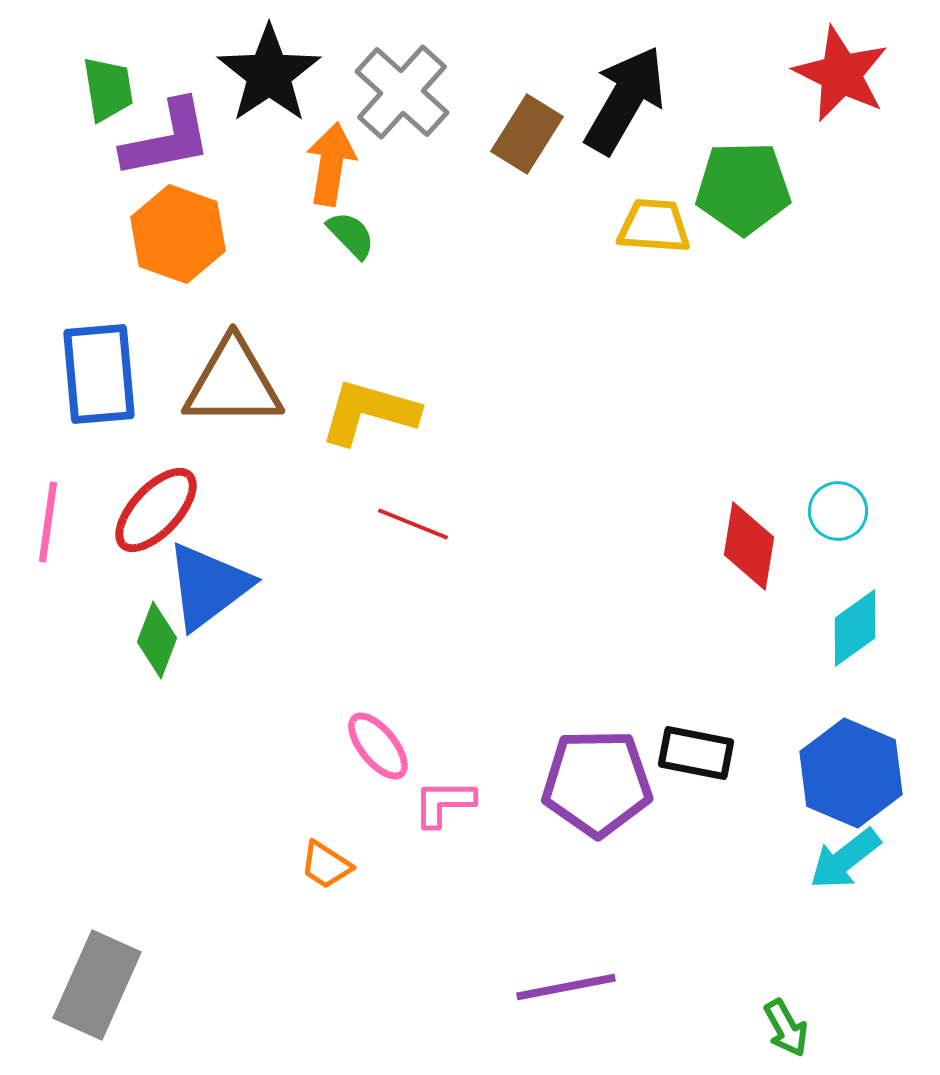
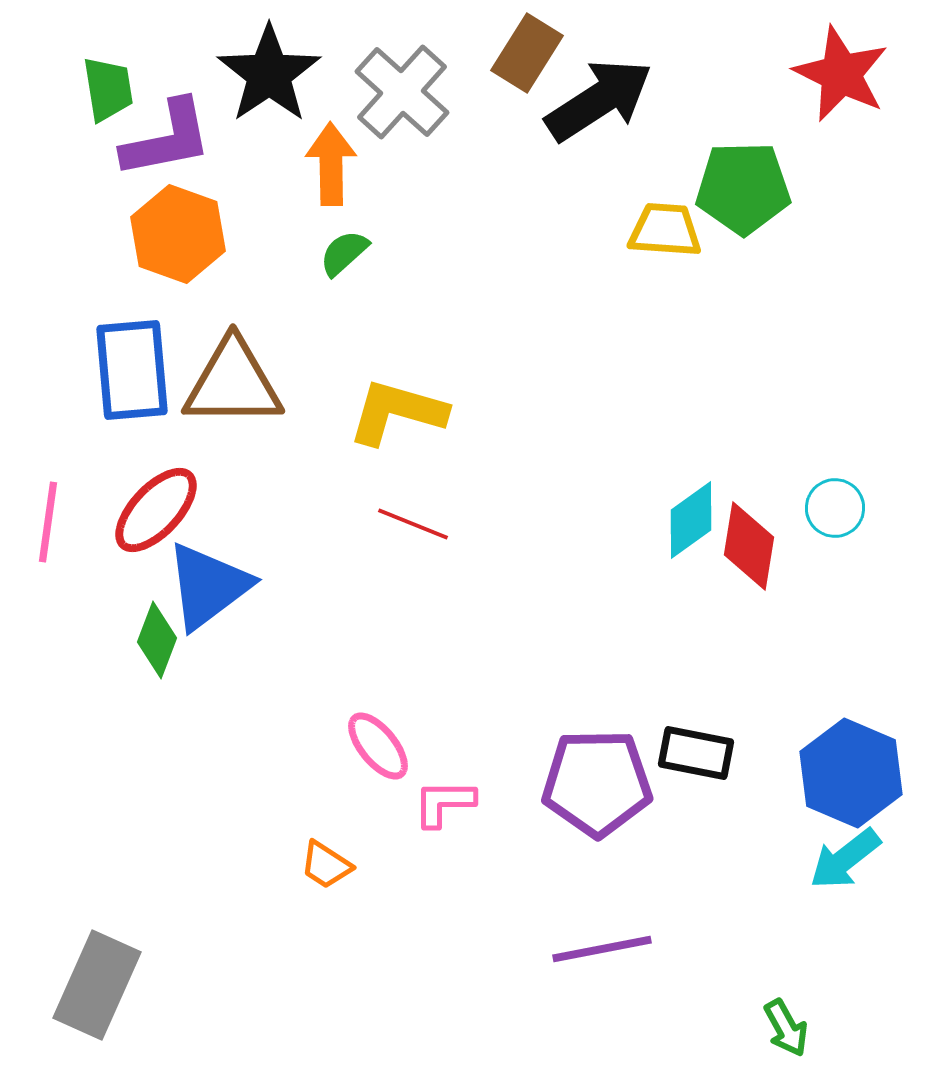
black arrow: moved 26 px left; rotated 27 degrees clockwise
brown rectangle: moved 81 px up
orange arrow: rotated 10 degrees counterclockwise
yellow trapezoid: moved 11 px right, 4 px down
green semicircle: moved 7 px left, 18 px down; rotated 88 degrees counterclockwise
blue rectangle: moved 33 px right, 4 px up
yellow L-shape: moved 28 px right
cyan circle: moved 3 px left, 3 px up
cyan diamond: moved 164 px left, 108 px up
purple line: moved 36 px right, 38 px up
